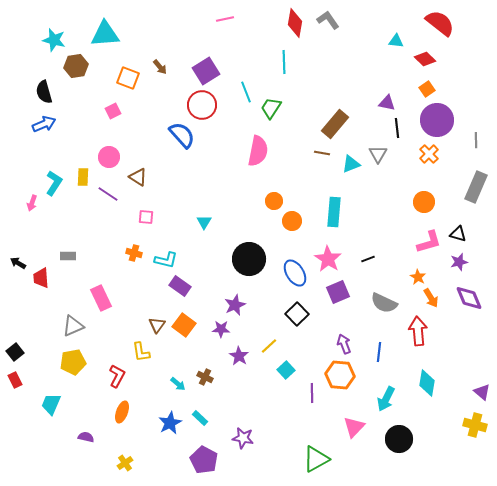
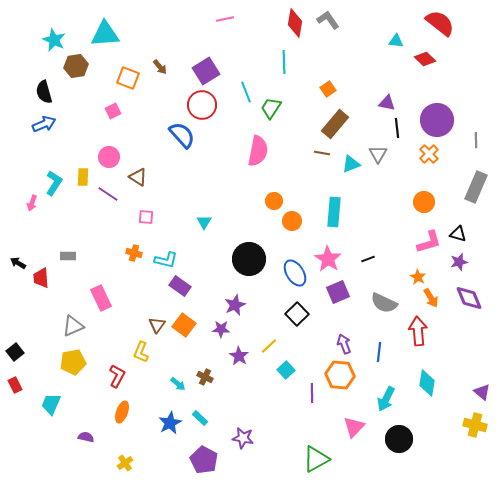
cyan star at (54, 40): rotated 10 degrees clockwise
orange square at (427, 89): moved 99 px left
yellow L-shape at (141, 352): rotated 30 degrees clockwise
red rectangle at (15, 380): moved 5 px down
